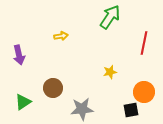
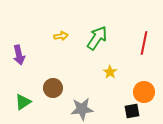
green arrow: moved 13 px left, 21 px down
yellow star: rotated 24 degrees counterclockwise
black square: moved 1 px right, 1 px down
